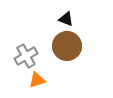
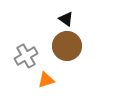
black triangle: rotated 14 degrees clockwise
orange triangle: moved 9 px right
